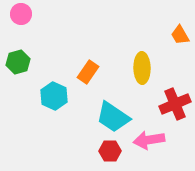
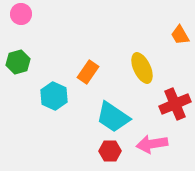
yellow ellipse: rotated 24 degrees counterclockwise
pink arrow: moved 3 px right, 4 px down
